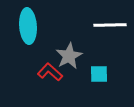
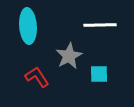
white line: moved 10 px left
red L-shape: moved 13 px left, 5 px down; rotated 15 degrees clockwise
